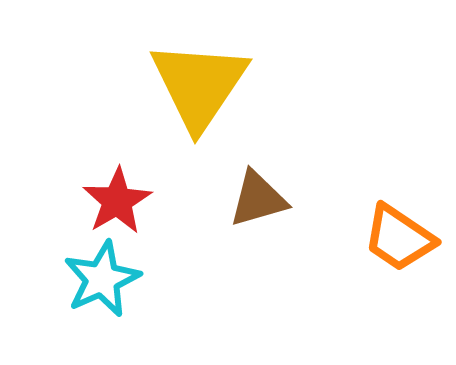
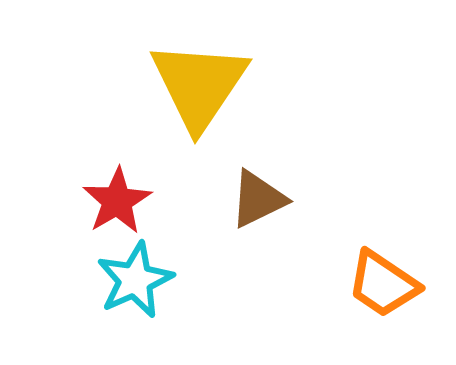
brown triangle: rotated 10 degrees counterclockwise
orange trapezoid: moved 16 px left, 46 px down
cyan star: moved 33 px right, 1 px down
